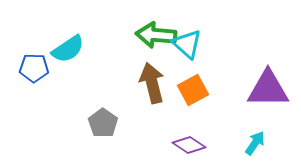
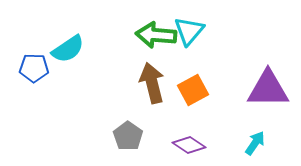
cyan triangle: moved 2 px right, 13 px up; rotated 28 degrees clockwise
gray pentagon: moved 25 px right, 13 px down
